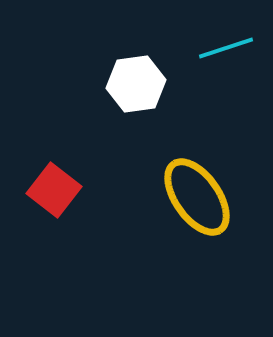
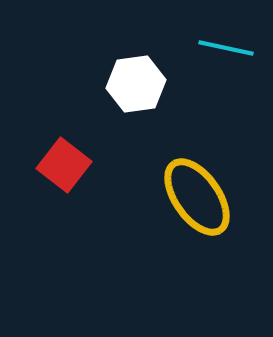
cyan line: rotated 30 degrees clockwise
red square: moved 10 px right, 25 px up
